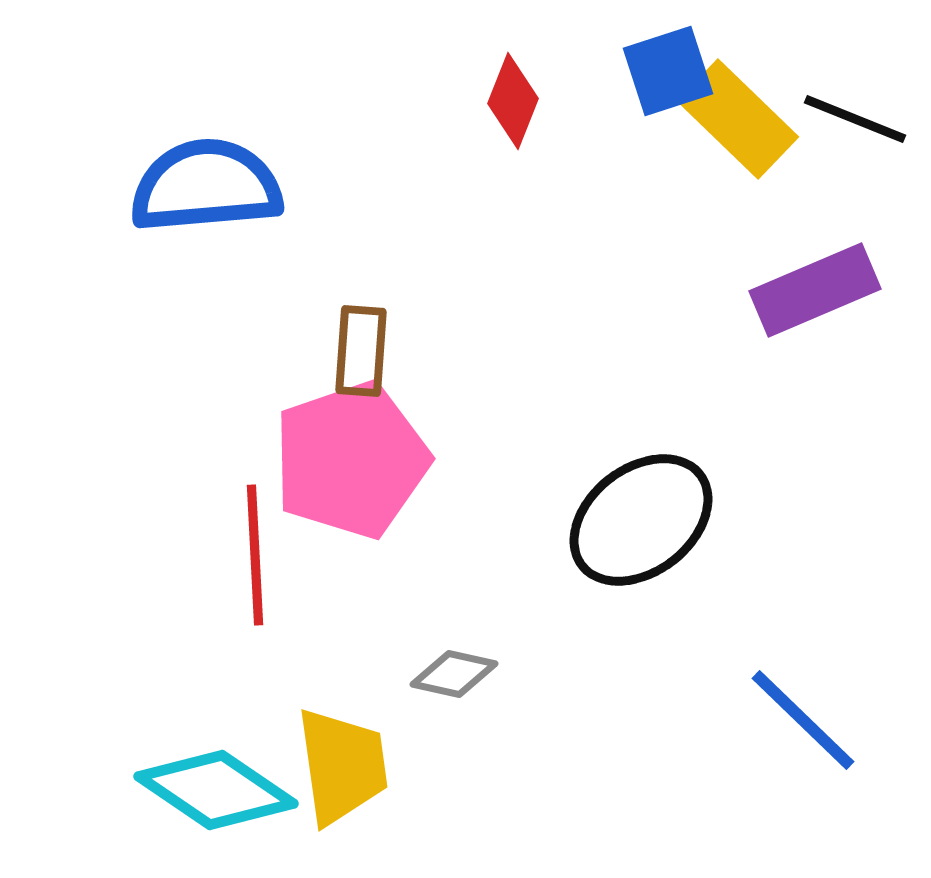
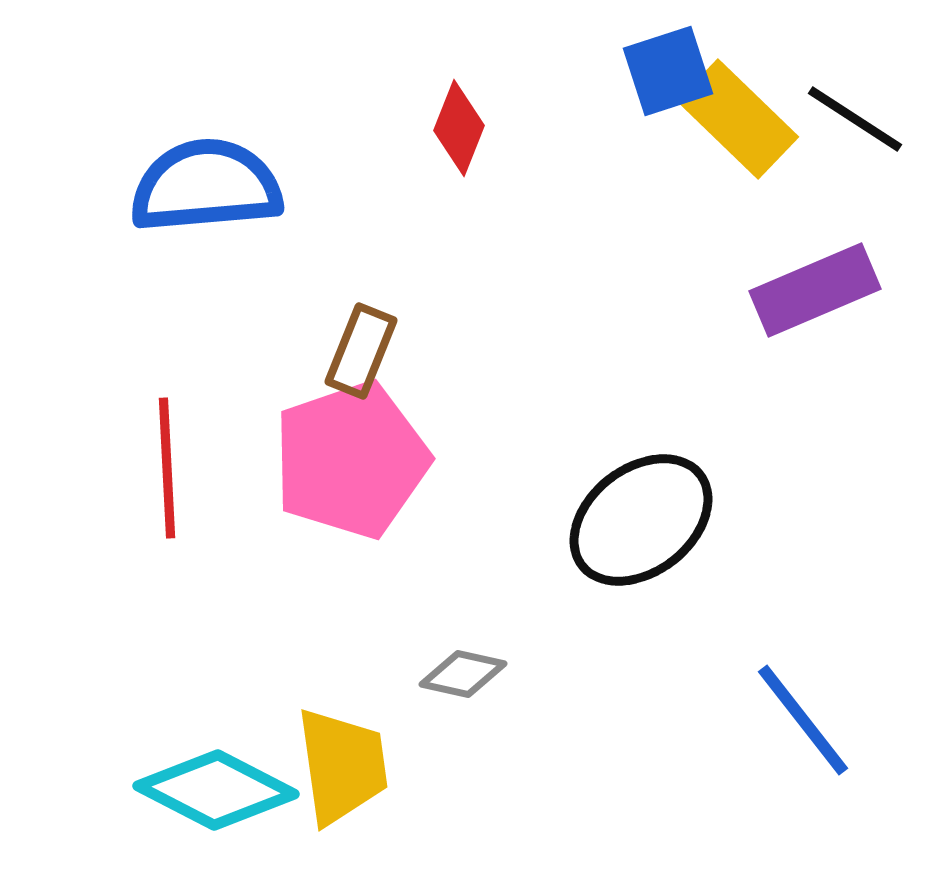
red diamond: moved 54 px left, 27 px down
black line: rotated 11 degrees clockwise
brown rectangle: rotated 18 degrees clockwise
red line: moved 88 px left, 87 px up
gray diamond: moved 9 px right
blue line: rotated 8 degrees clockwise
cyan diamond: rotated 7 degrees counterclockwise
